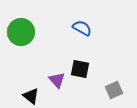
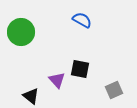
blue semicircle: moved 8 px up
